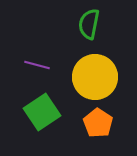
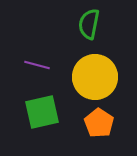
green square: rotated 21 degrees clockwise
orange pentagon: moved 1 px right
